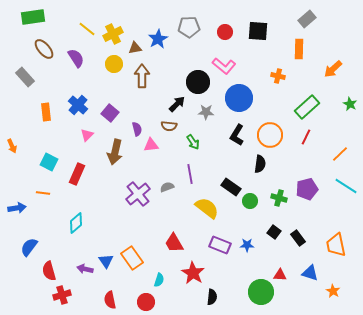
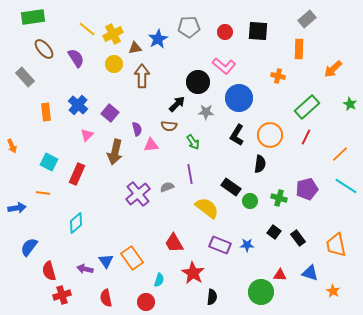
red semicircle at (110, 300): moved 4 px left, 2 px up
